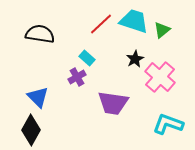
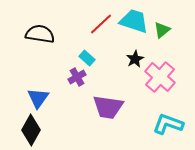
blue triangle: moved 1 px down; rotated 20 degrees clockwise
purple trapezoid: moved 5 px left, 4 px down
